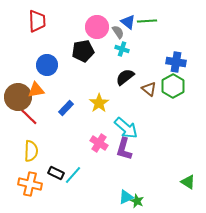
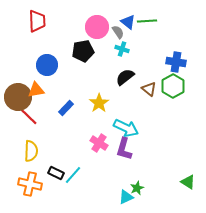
cyan arrow: rotated 15 degrees counterclockwise
green star: moved 13 px up; rotated 24 degrees clockwise
